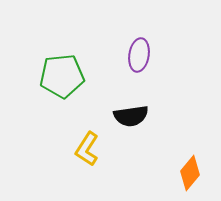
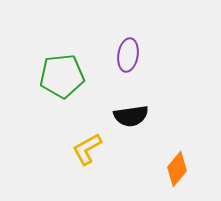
purple ellipse: moved 11 px left
yellow L-shape: rotated 28 degrees clockwise
orange diamond: moved 13 px left, 4 px up
